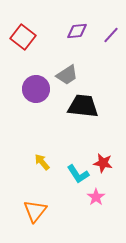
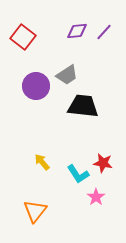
purple line: moved 7 px left, 3 px up
purple circle: moved 3 px up
